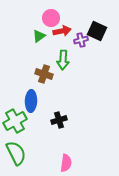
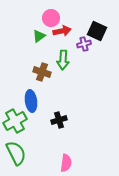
purple cross: moved 3 px right, 4 px down
brown cross: moved 2 px left, 2 px up
blue ellipse: rotated 10 degrees counterclockwise
